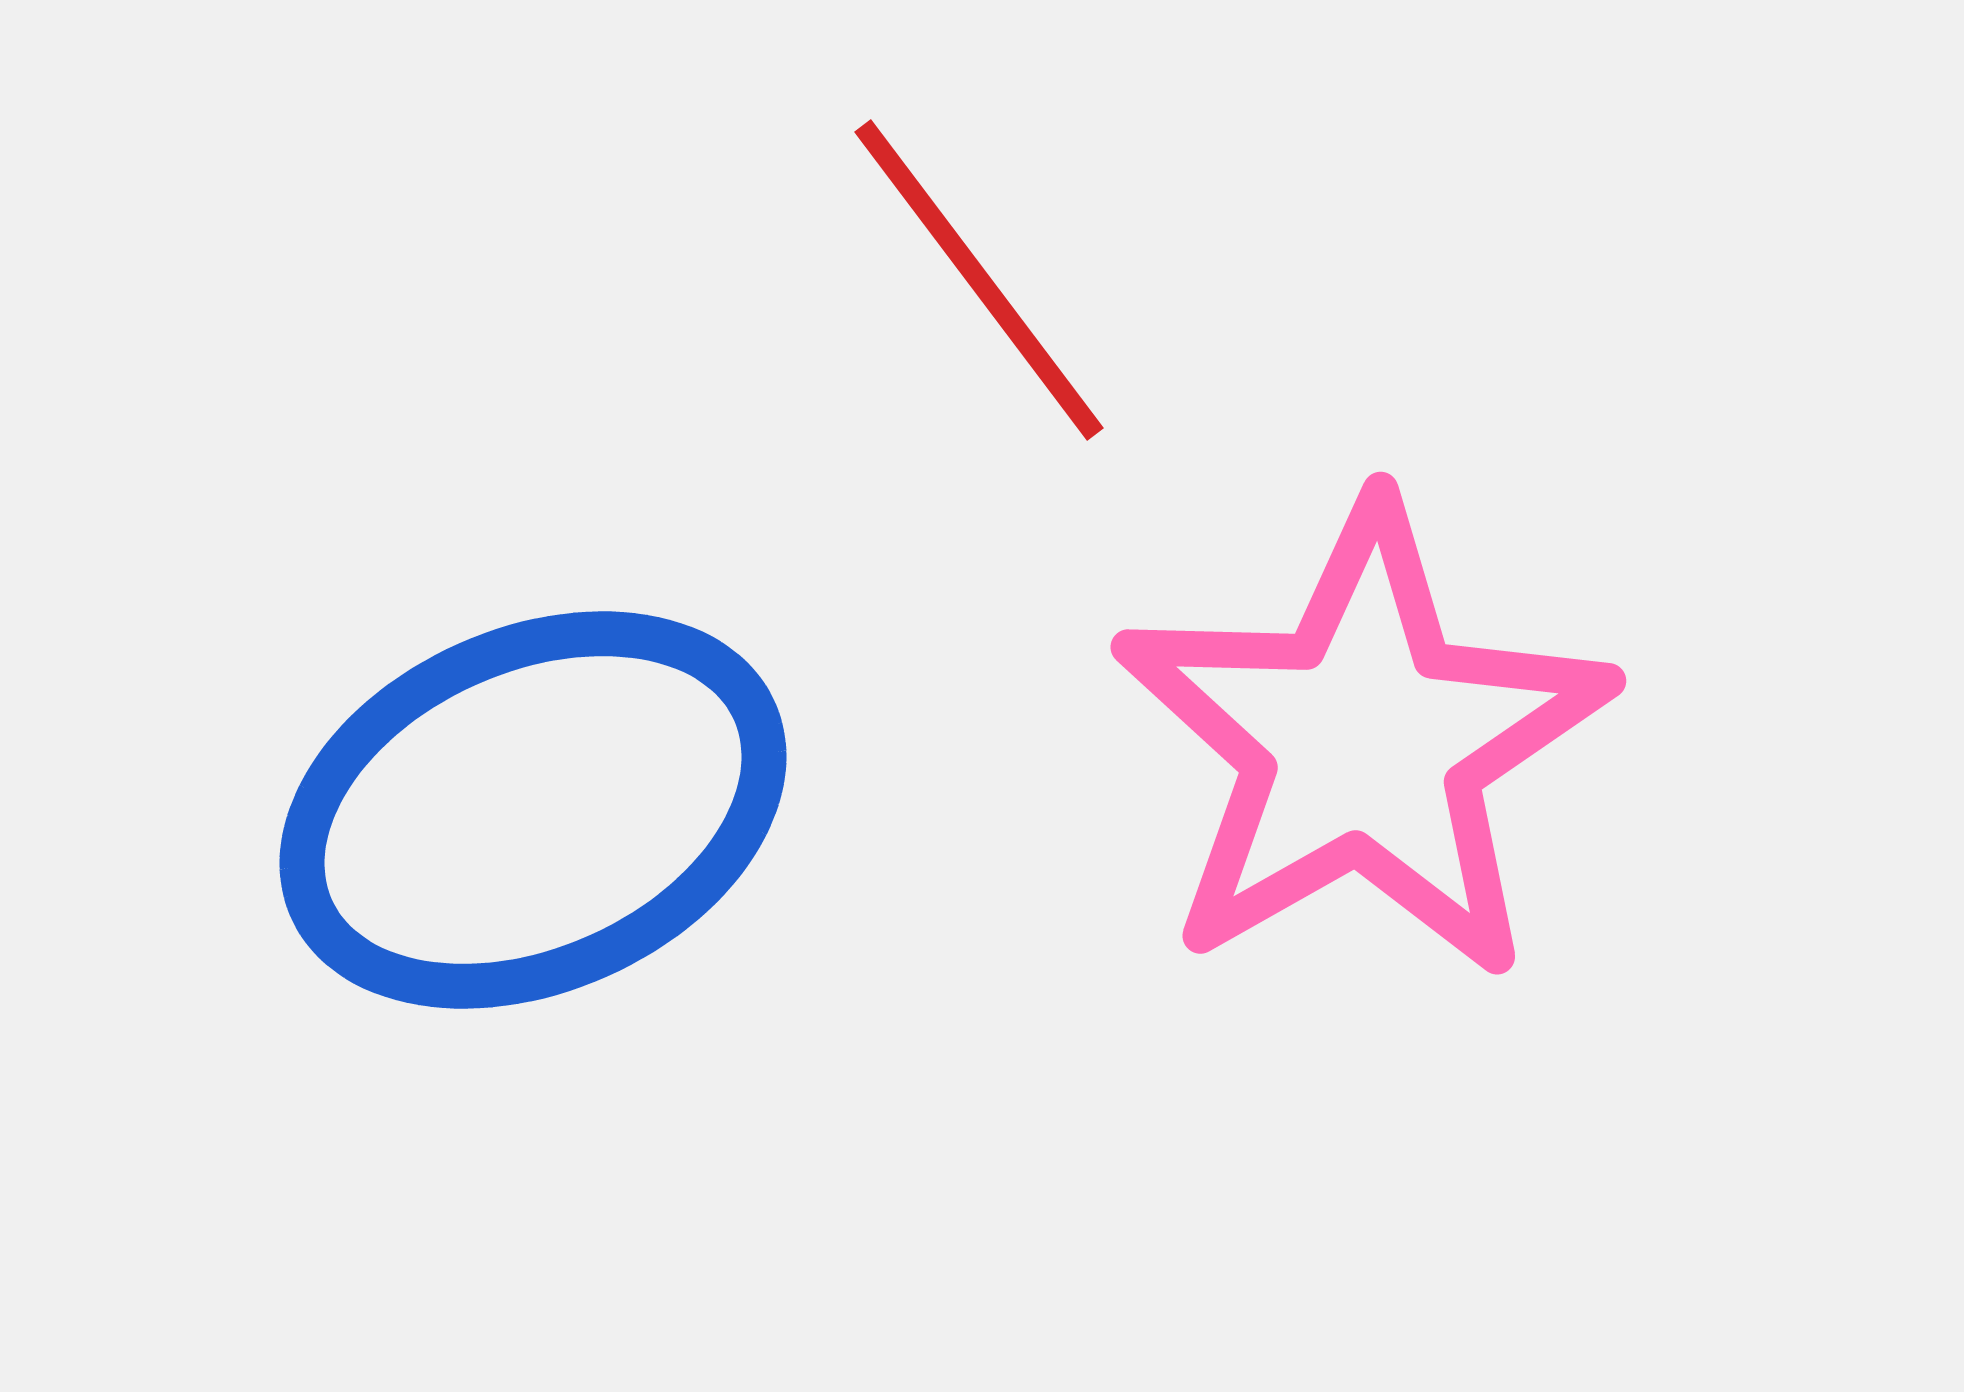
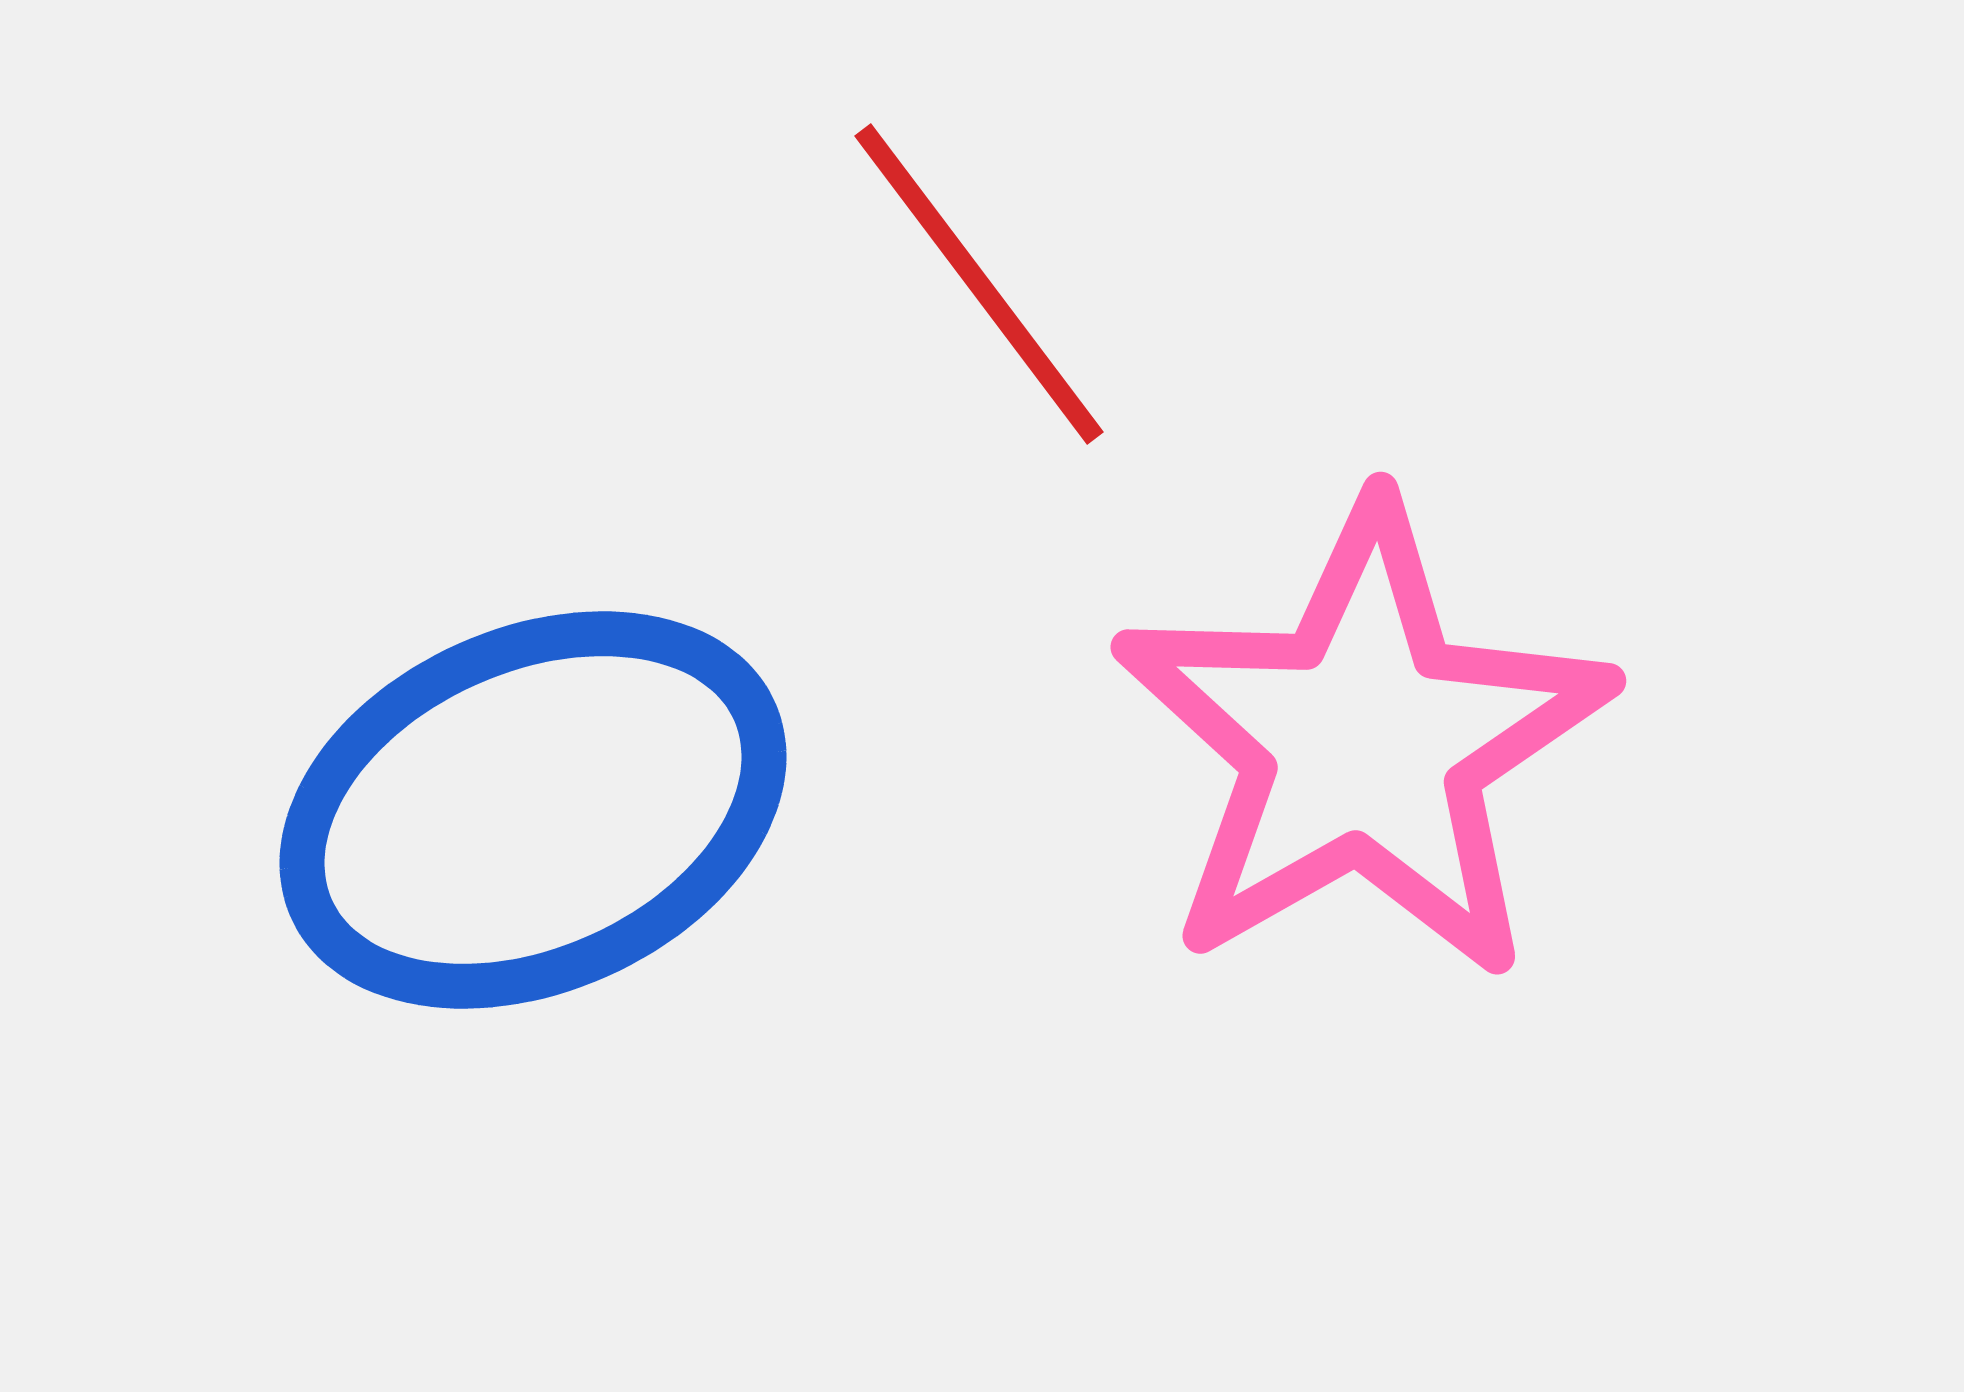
red line: moved 4 px down
